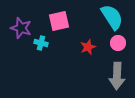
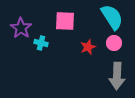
pink square: moved 6 px right; rotated 15 degrees clockwise
purple star: rotated 15 degrees clockwise
pink circle: moved 4 px left
